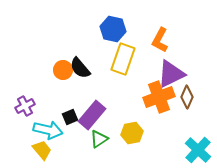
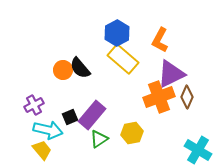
blue hexagon: moved 4 px right, 4 px down; rotated 20 degrees clockwise
yellow rectangle: rotated 68 degrees counterclockwise
purple cross: moved 9 px right, 1 px up
cyan cross: rotated 12 degrees counterclockwise
